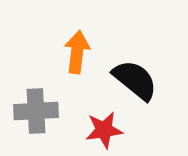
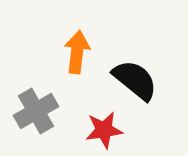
gray cross: rotated 27 degrees counterclockwise
